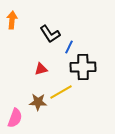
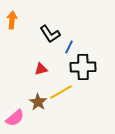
brown star: rotated 30 degrees clockwise
pink semicircle: rotated 30 degrees clockwise
